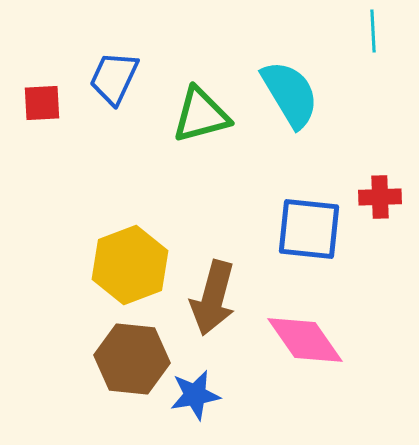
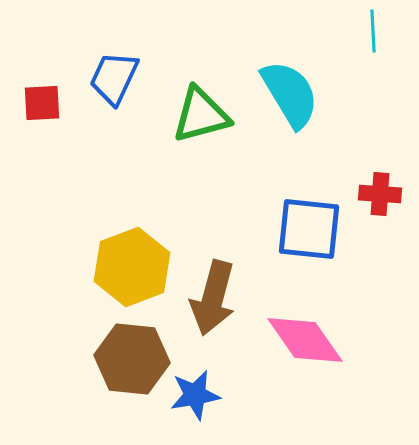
red cross: moved 3 px up; rotated 6 degrees clockwise
yellow hexagon: moved 2 px right, 2 px down
